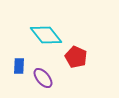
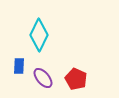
cyan diamond: moved 7 px left; rotated 64 degrees clockwise
red pentagon: moved 22 px down
